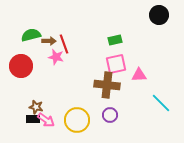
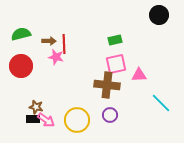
green semicircle: moved 10 px left, 1 px up
red line: rotated 18 degrees clockwise
